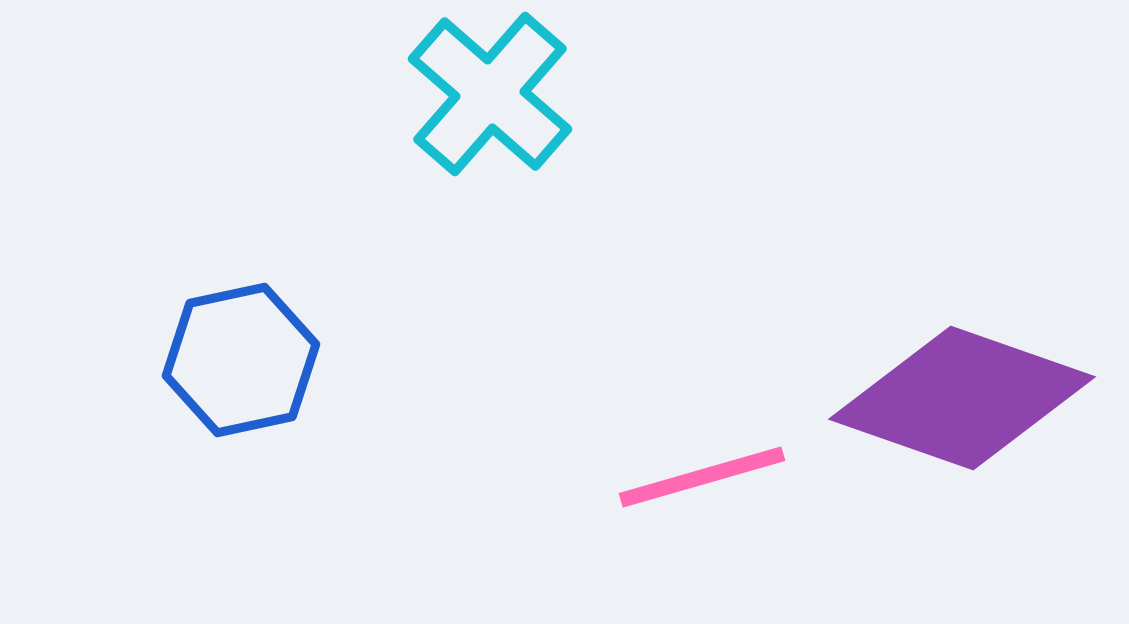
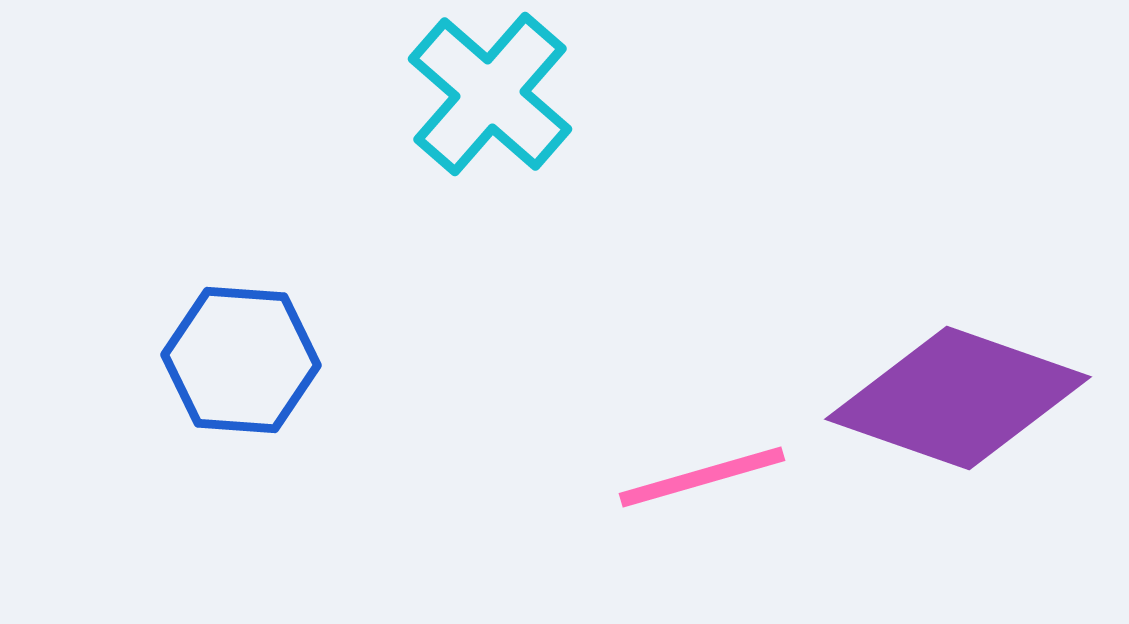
blue hexagon: rotated 16 degrees clockwise
purple diamond: moved 4 px left
